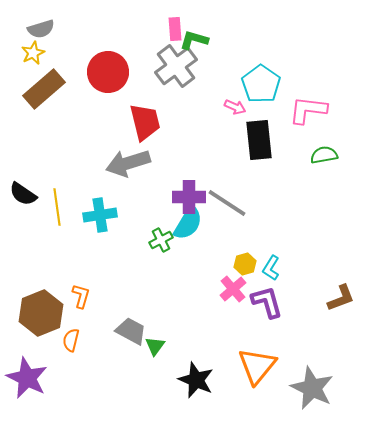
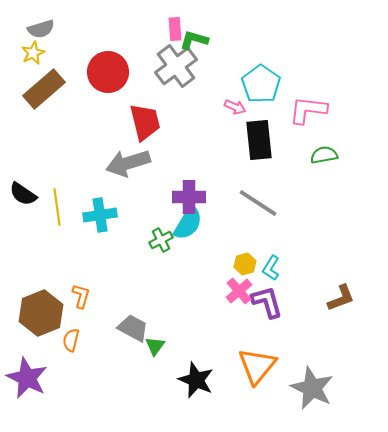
gray line: moved 31 px right
pink cross: moved 6 px right, 2 px down
gray trapezoid: moved 2 px right, 3 px up
